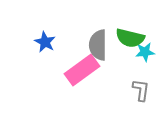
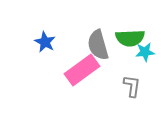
green semicircle: rotated 16 degrees counterclockwise
gray semicircle: rotated 16 degrees counterclockwise
gray L-shape: moved 9 px left, 4 px up
